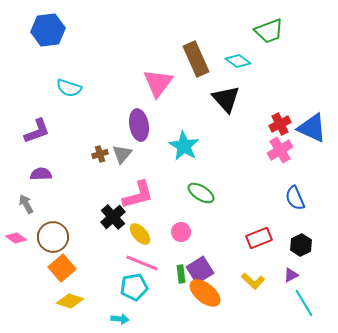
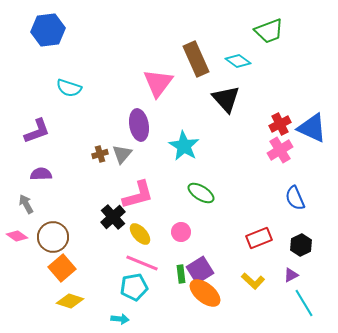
pink diamond: moved 1 px right, 2 px up
